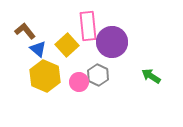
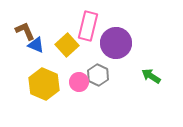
pink rectangle: rotated 20 degrees clockwise
brown L-shape: rotated 15 degrees clockwise
purple circle: moved 4 px right, 1 px down
blue triangle: moved 2 px left, 4 px up; rotated 18 degrees counterclockwise
yellow hexagon: moved 1 px left, 8 px down
